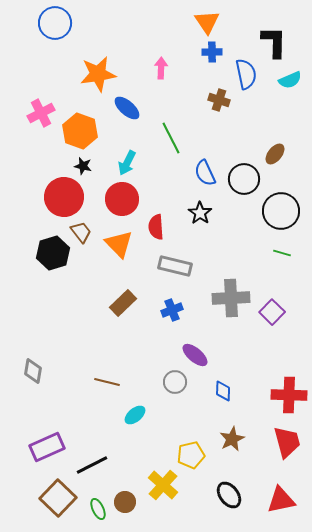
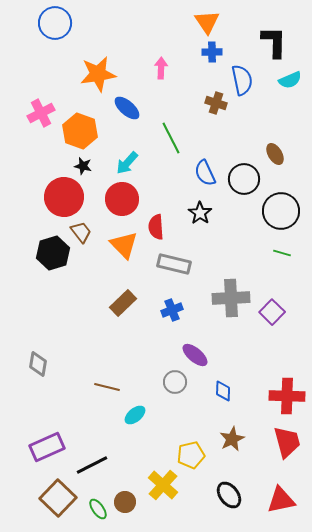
blue semicircle at (246, 74): moved 4 px left, 6 px down
brown cross at (219, 100): moved 3 px left, 3 px down
brown ellipse at (275, 154): rotated 70 degrees counterclockwise
cyan arrow at (127, 163): rotated 15 degrees clockwise
orange triangle at (119, 244): moved 5 px right, 1 px down
gray rectangle at (175, 266): moved 1 px left, 2 px up
gray diamond at (33, 371): moved 5 px right, 7 px up
brown line at (107, 382): moved 5 px down
red cross at (289, 395): moved 2 px left, 1 px down
green ellipse at (98, 509): rotated 10 degrees counterclockwise
